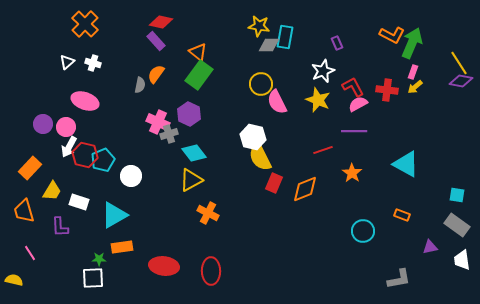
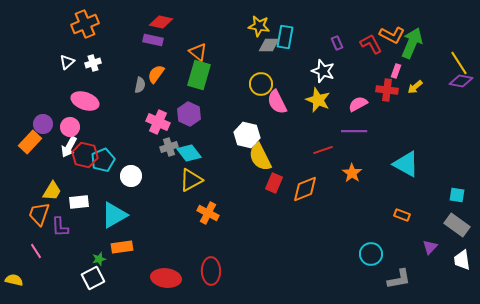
orange cross at (85, 24): rotated 24 degrees clockwise
purple rectangle at (156, 41): moved 3 px left, 1 px up; rotated 36 degrees counterclockwise
white cross at (93, 63): rotated 35 degrees counterclockwise
white star at (323, 71): rotated 30 degrees counterclockwise
pink rectangle at (413, 72): moved 17 px left, 1 px up
green rectangle at (199, 75): rotated 20 degrees counterclockwise
red L-shape at (353, 87): moved 18 px right, 43 px up
pink circle at (66, 127): moved 4 px right
gray cross at (169, 134): moved 13 px down
white hexagon at (253, 137): moved 6 px left, 2 px up
cyan diamond at (194, 153): moved 5 px left
orange rectangle at (30, 168): moved 26 px up
white rectangle at (79, 202): rotated 24 degrees counterclockwise
orange trapezoid at (24, 211): moved 15 px right, 3 px down; rotated 35 degrees clockwise
cyan circle at (363, 231): moved 8 px right, 23 px down
purple triangle at (430, 247): rotated 35 degrees counterclockwise
pink line at (30, 253): moved 6 px right, 2 px up
green star at (99, 259): rotated 16 degrees counterclockwise
red ellipse at (164, 266): moved 2 px right, 12 px down
white square at (93, 278): rotated 25 degrees counterclockwise
